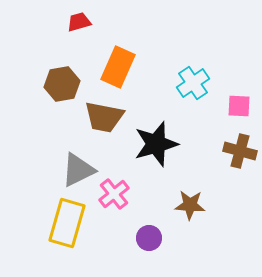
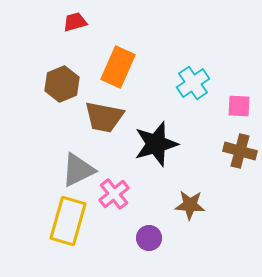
red trapezoid: moved 4 px left
brown hexagon: rotated 12 degrees counterclockwise
yellow rectangle: moved 1 px right, 2 px up
